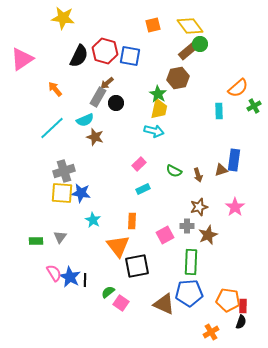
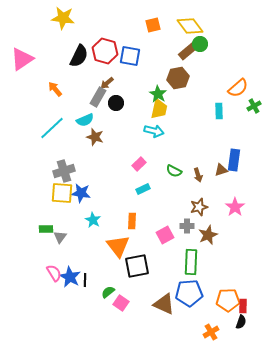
green rectangle at (36, 241): moved 10 px right, 12 px up
orange pentagon at (228, 300): rotated 10 degrees counterclockwise
